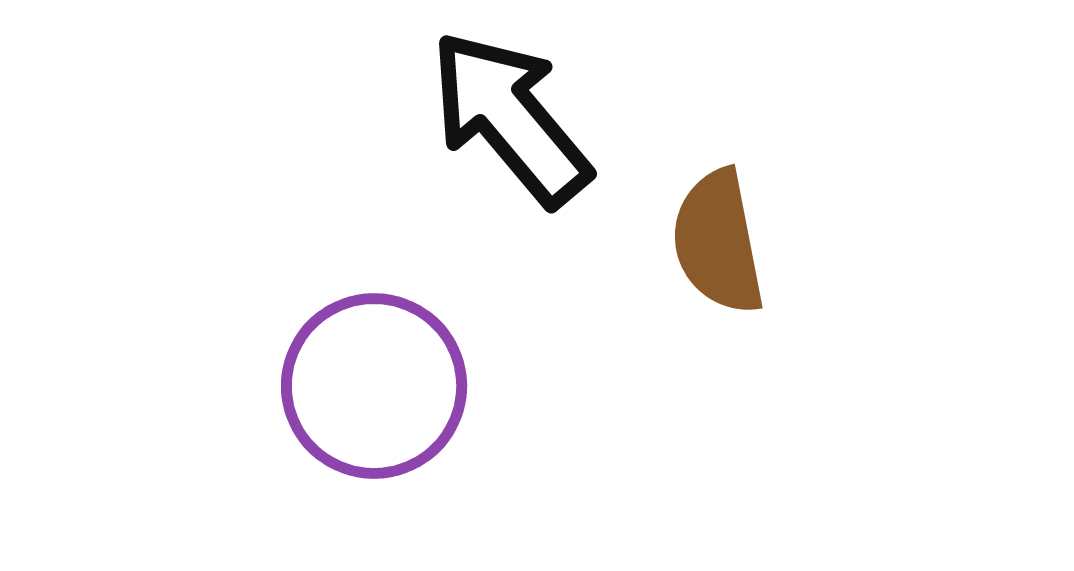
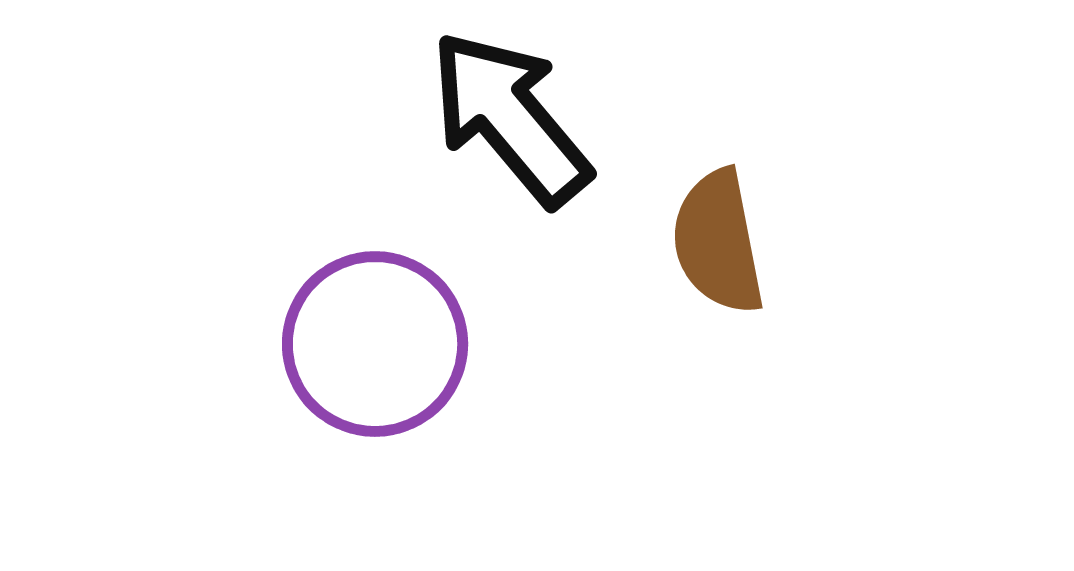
purple circle: moved 1 px right, 42 px up
